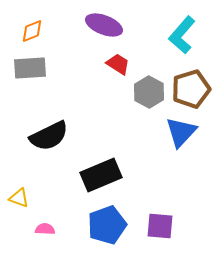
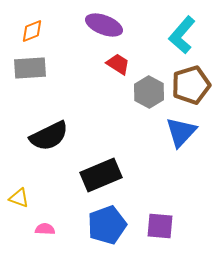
brown pentagon: moved 4 px up
